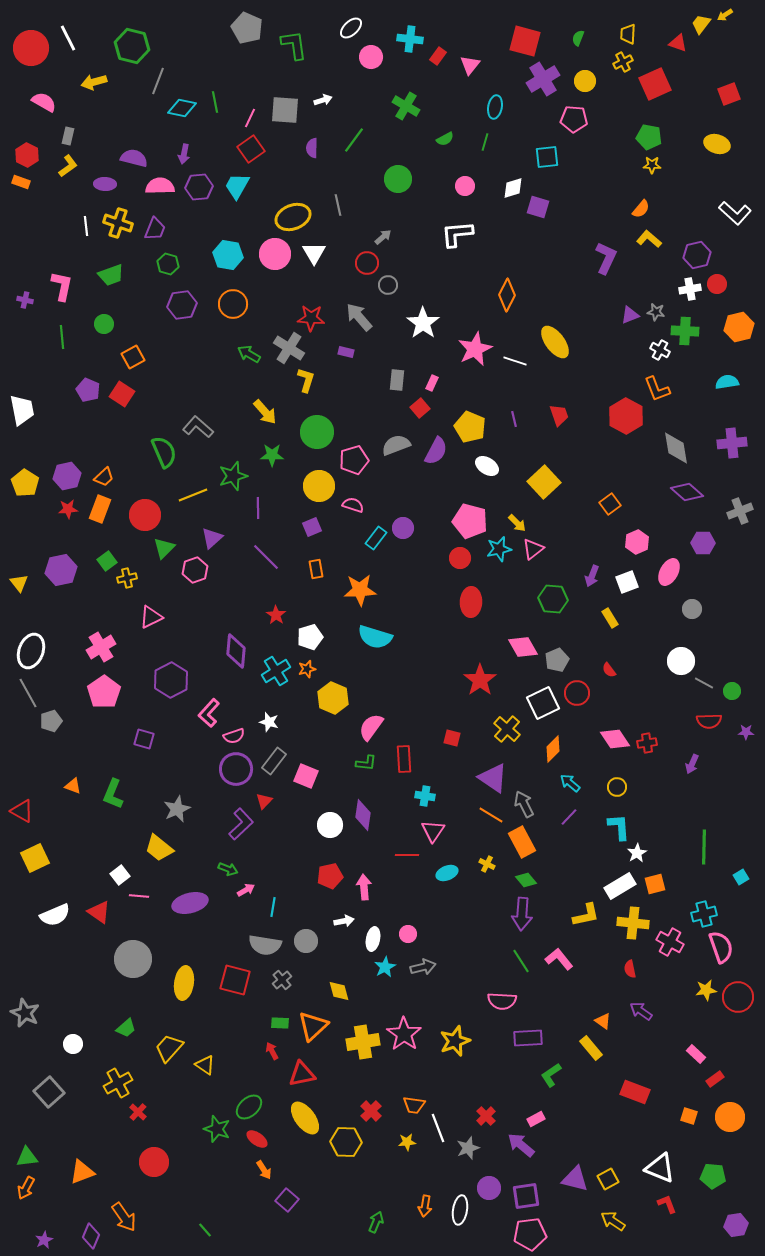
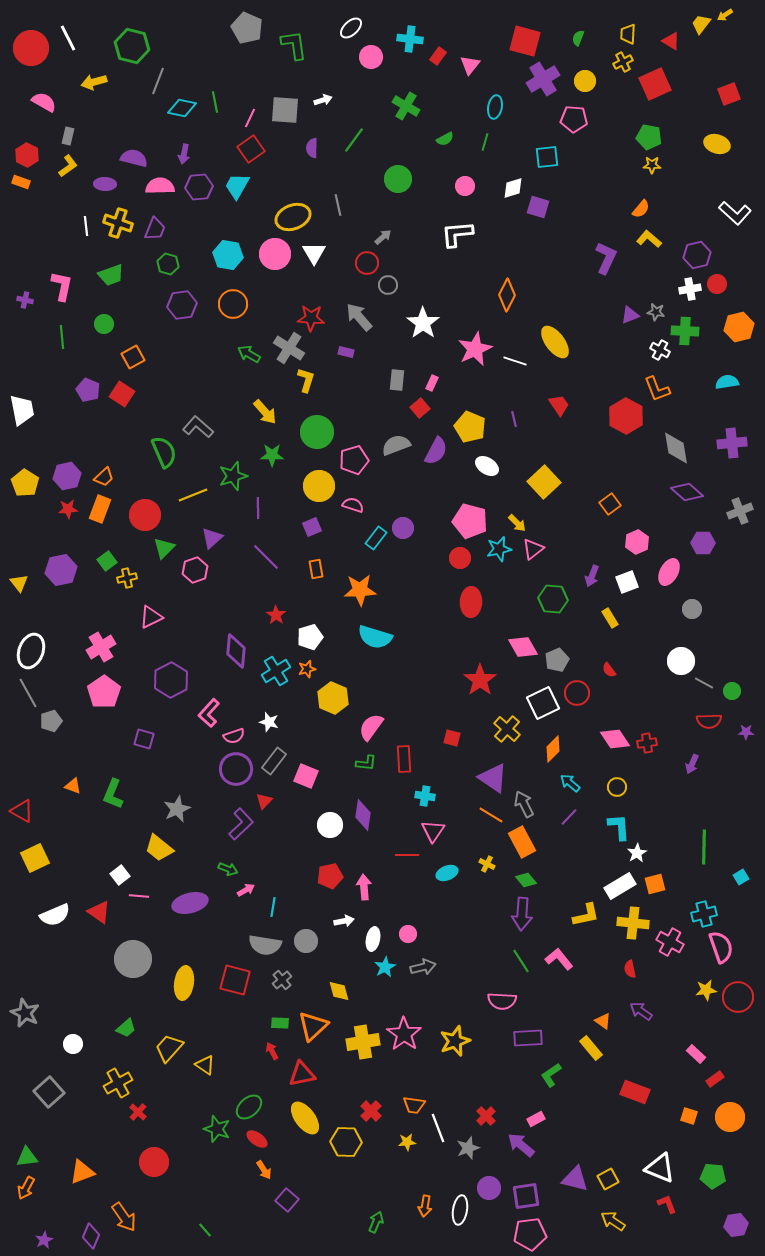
red triangle at (678, 43): moved 7 px left, 2 px up; rotated 12 degrees clockwise
red trapezoid at (559, 415): moved 10 px up; rotated 15 degrees counterclockwise
